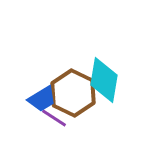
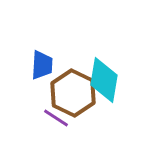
blue trapezoid: moved 34 px up; rotated 56 degrees counterclockwise
purple line: moved 2 px right
